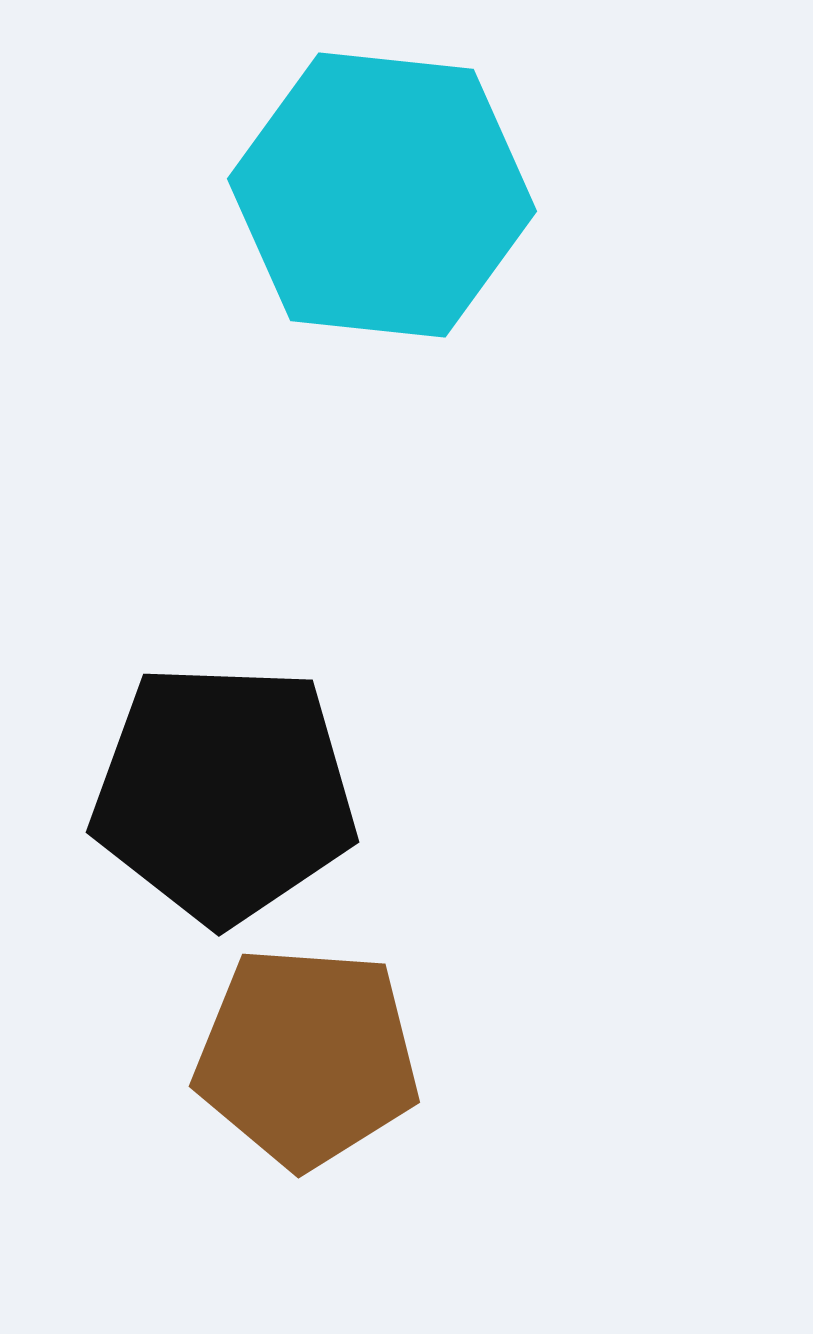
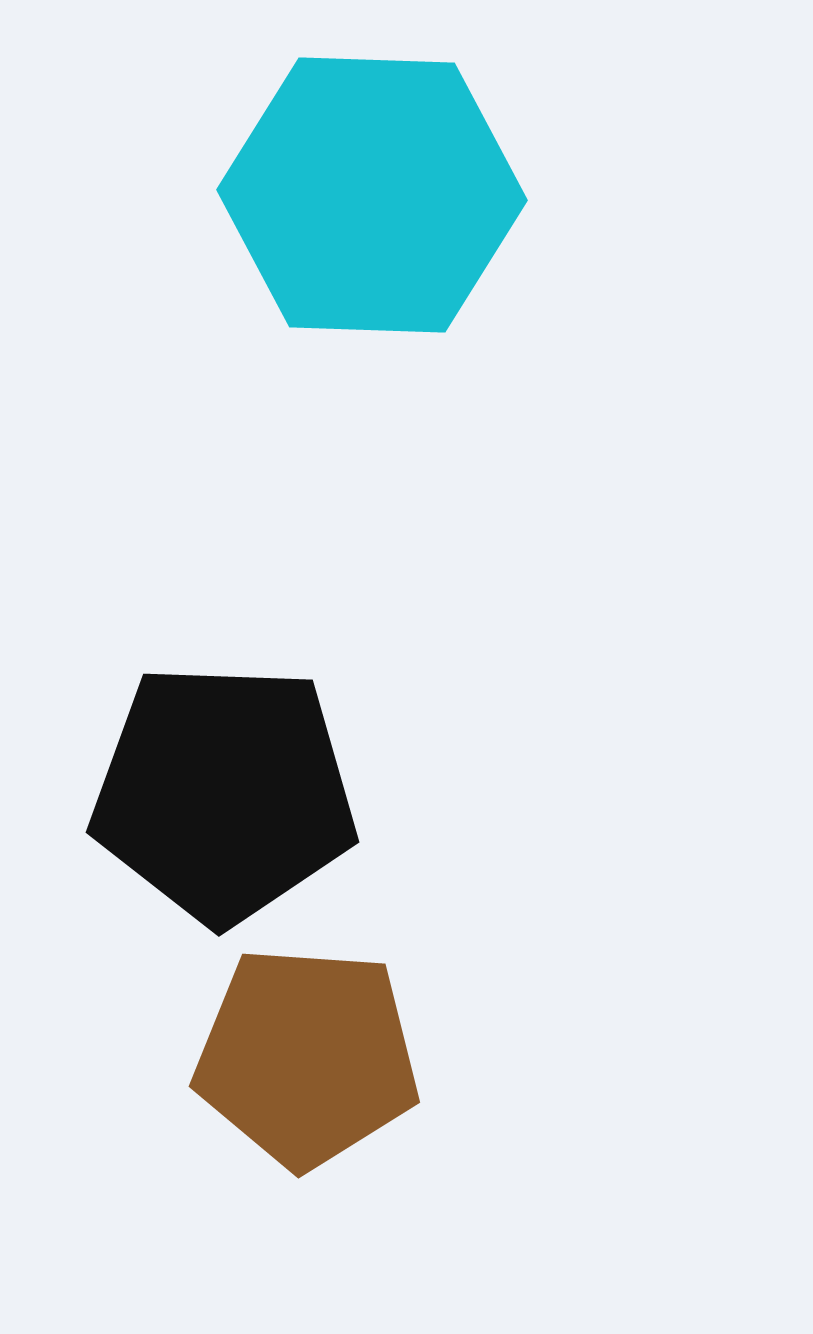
cyan hexagon: moved 10 px left; rotated 4 degrees counterclockwise
